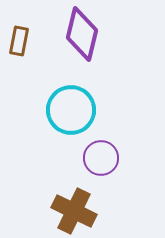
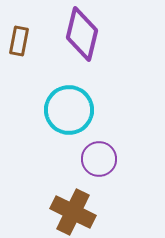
cyan circle: moved 2 px left
purple circle: moved 2 px left, 1 px down
brown cross: moved 1 px left, 1 px down
